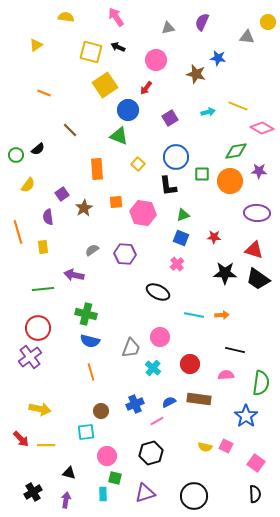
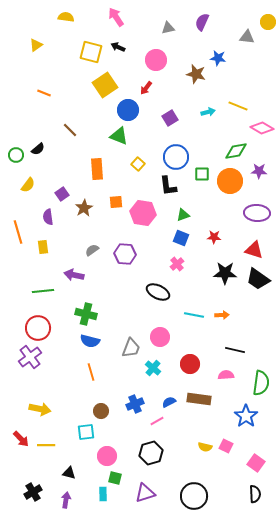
green line at (43, 289): moved 2 px down
